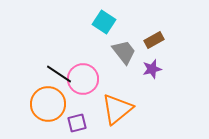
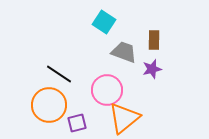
brown rectangle: rotated 60 degrees counterclockwise
gray trapezoid: rotated 32 degrees counterclockwise
pink circle: moved 24 px right, 11 px down
orange circle: moved 1 px right, 1 px down
orange triangle: moved 7 px right, 9 px down
